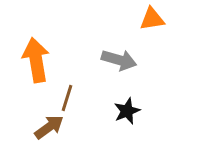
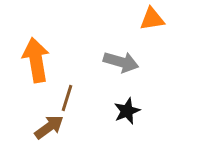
gray arrow: moved 2 px right, 2 px down
